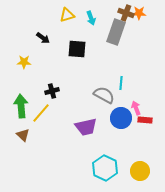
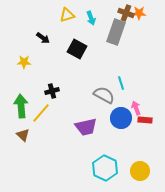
black square: rotated 24 degrees clockwise
cyan line: rotated 24 degrees counterclockwise
